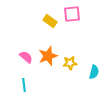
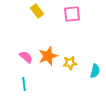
yellow rectangle: moved 13 px left, 10 px up; rotated 16 degrees clockwise
cyan semicircle: moved 1 px right, 1 px up
cyan line: moved 1 px up
